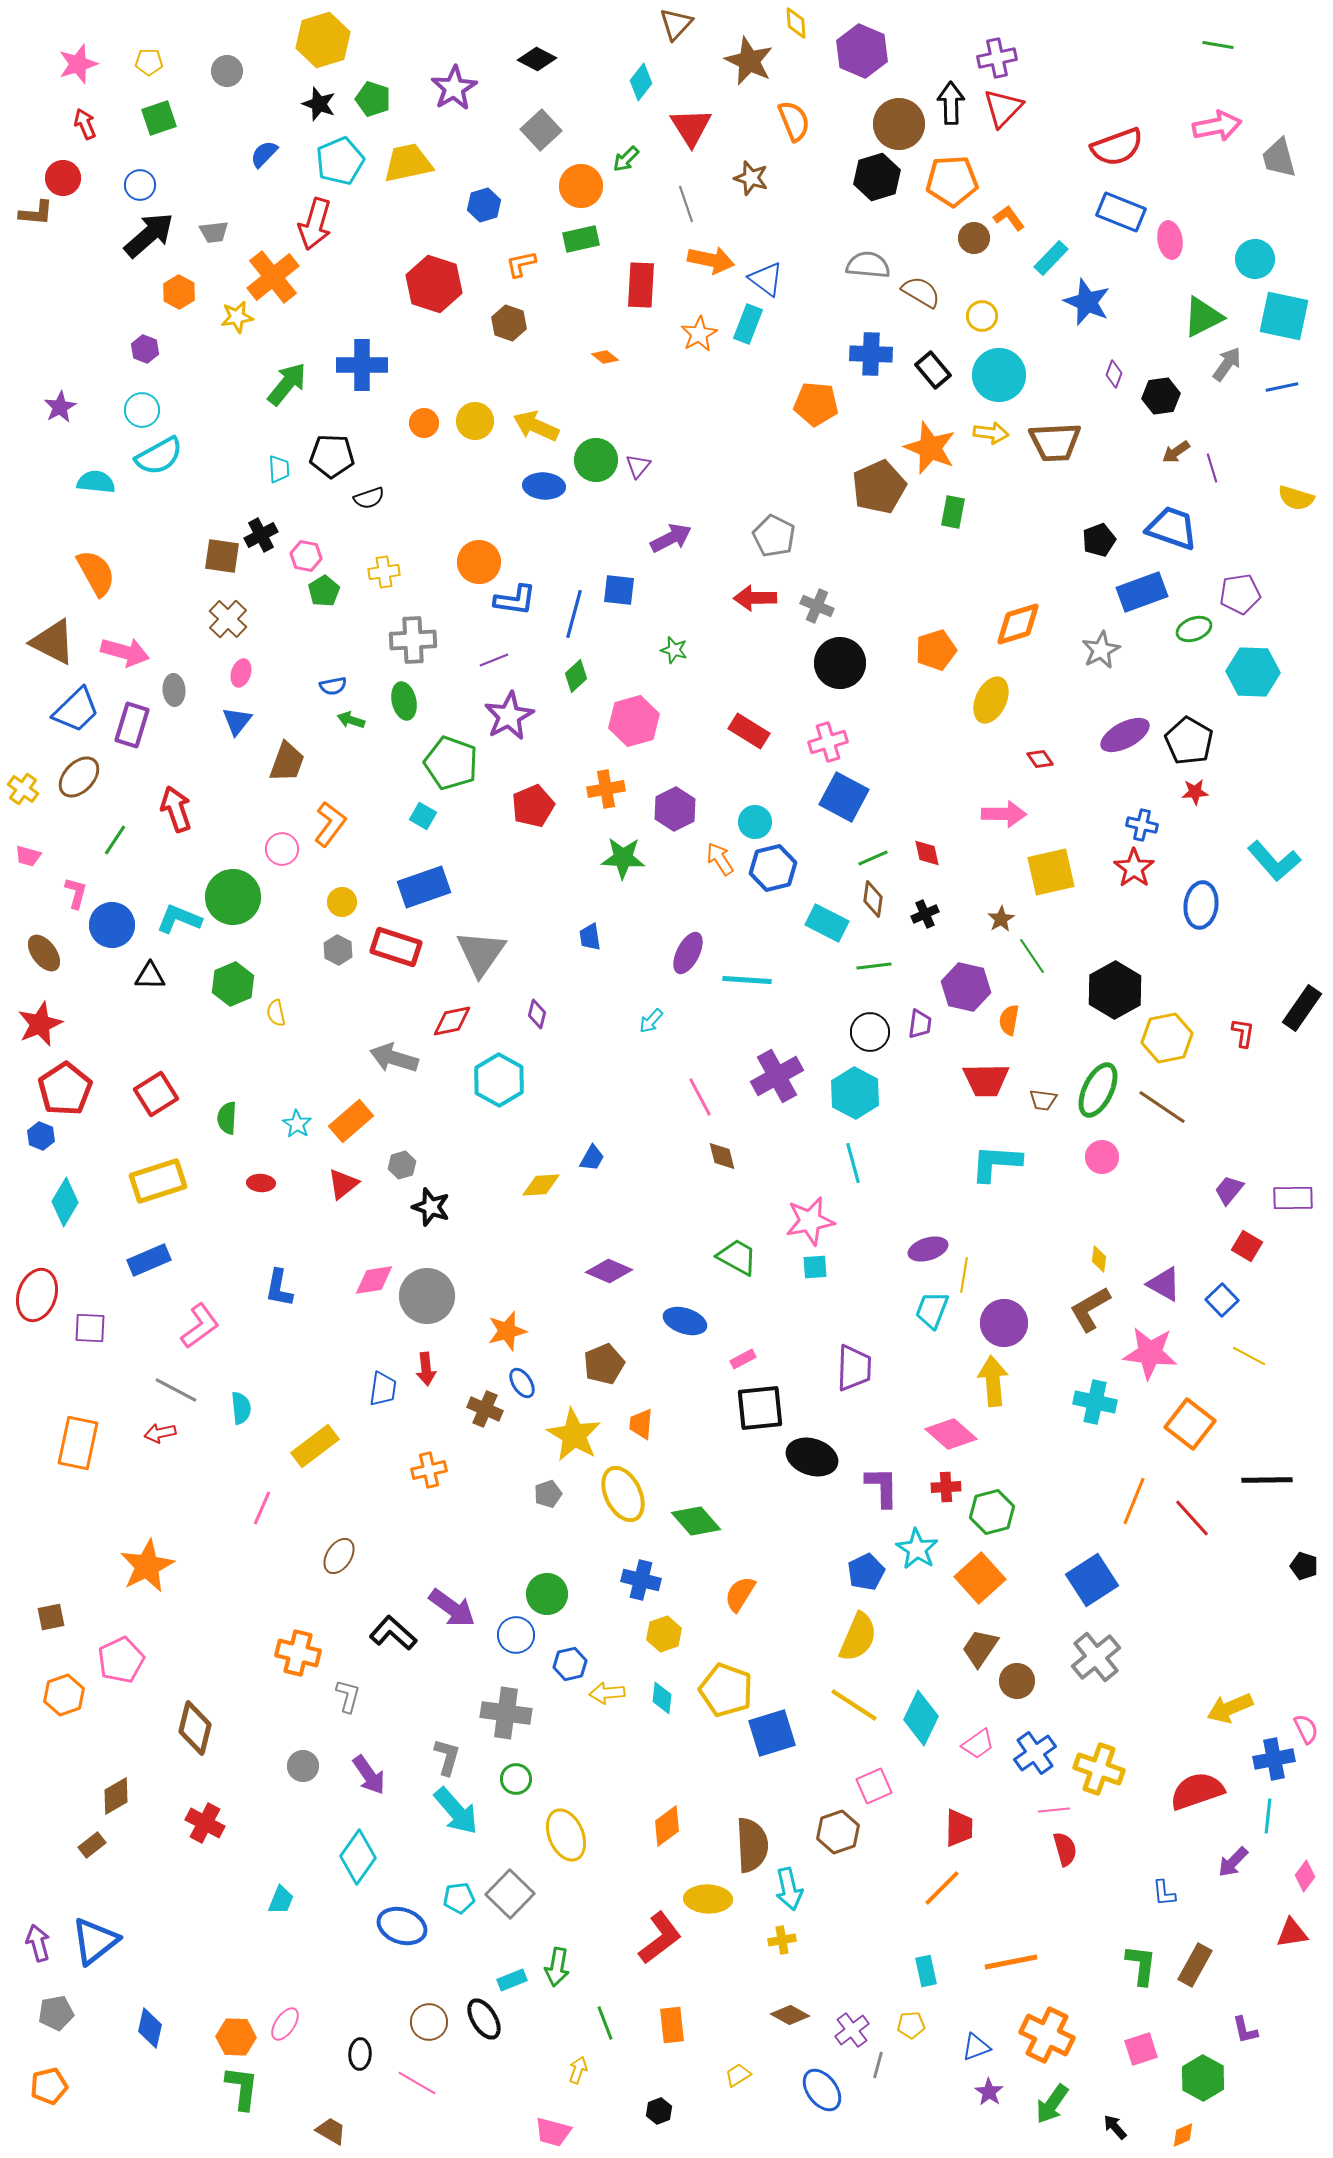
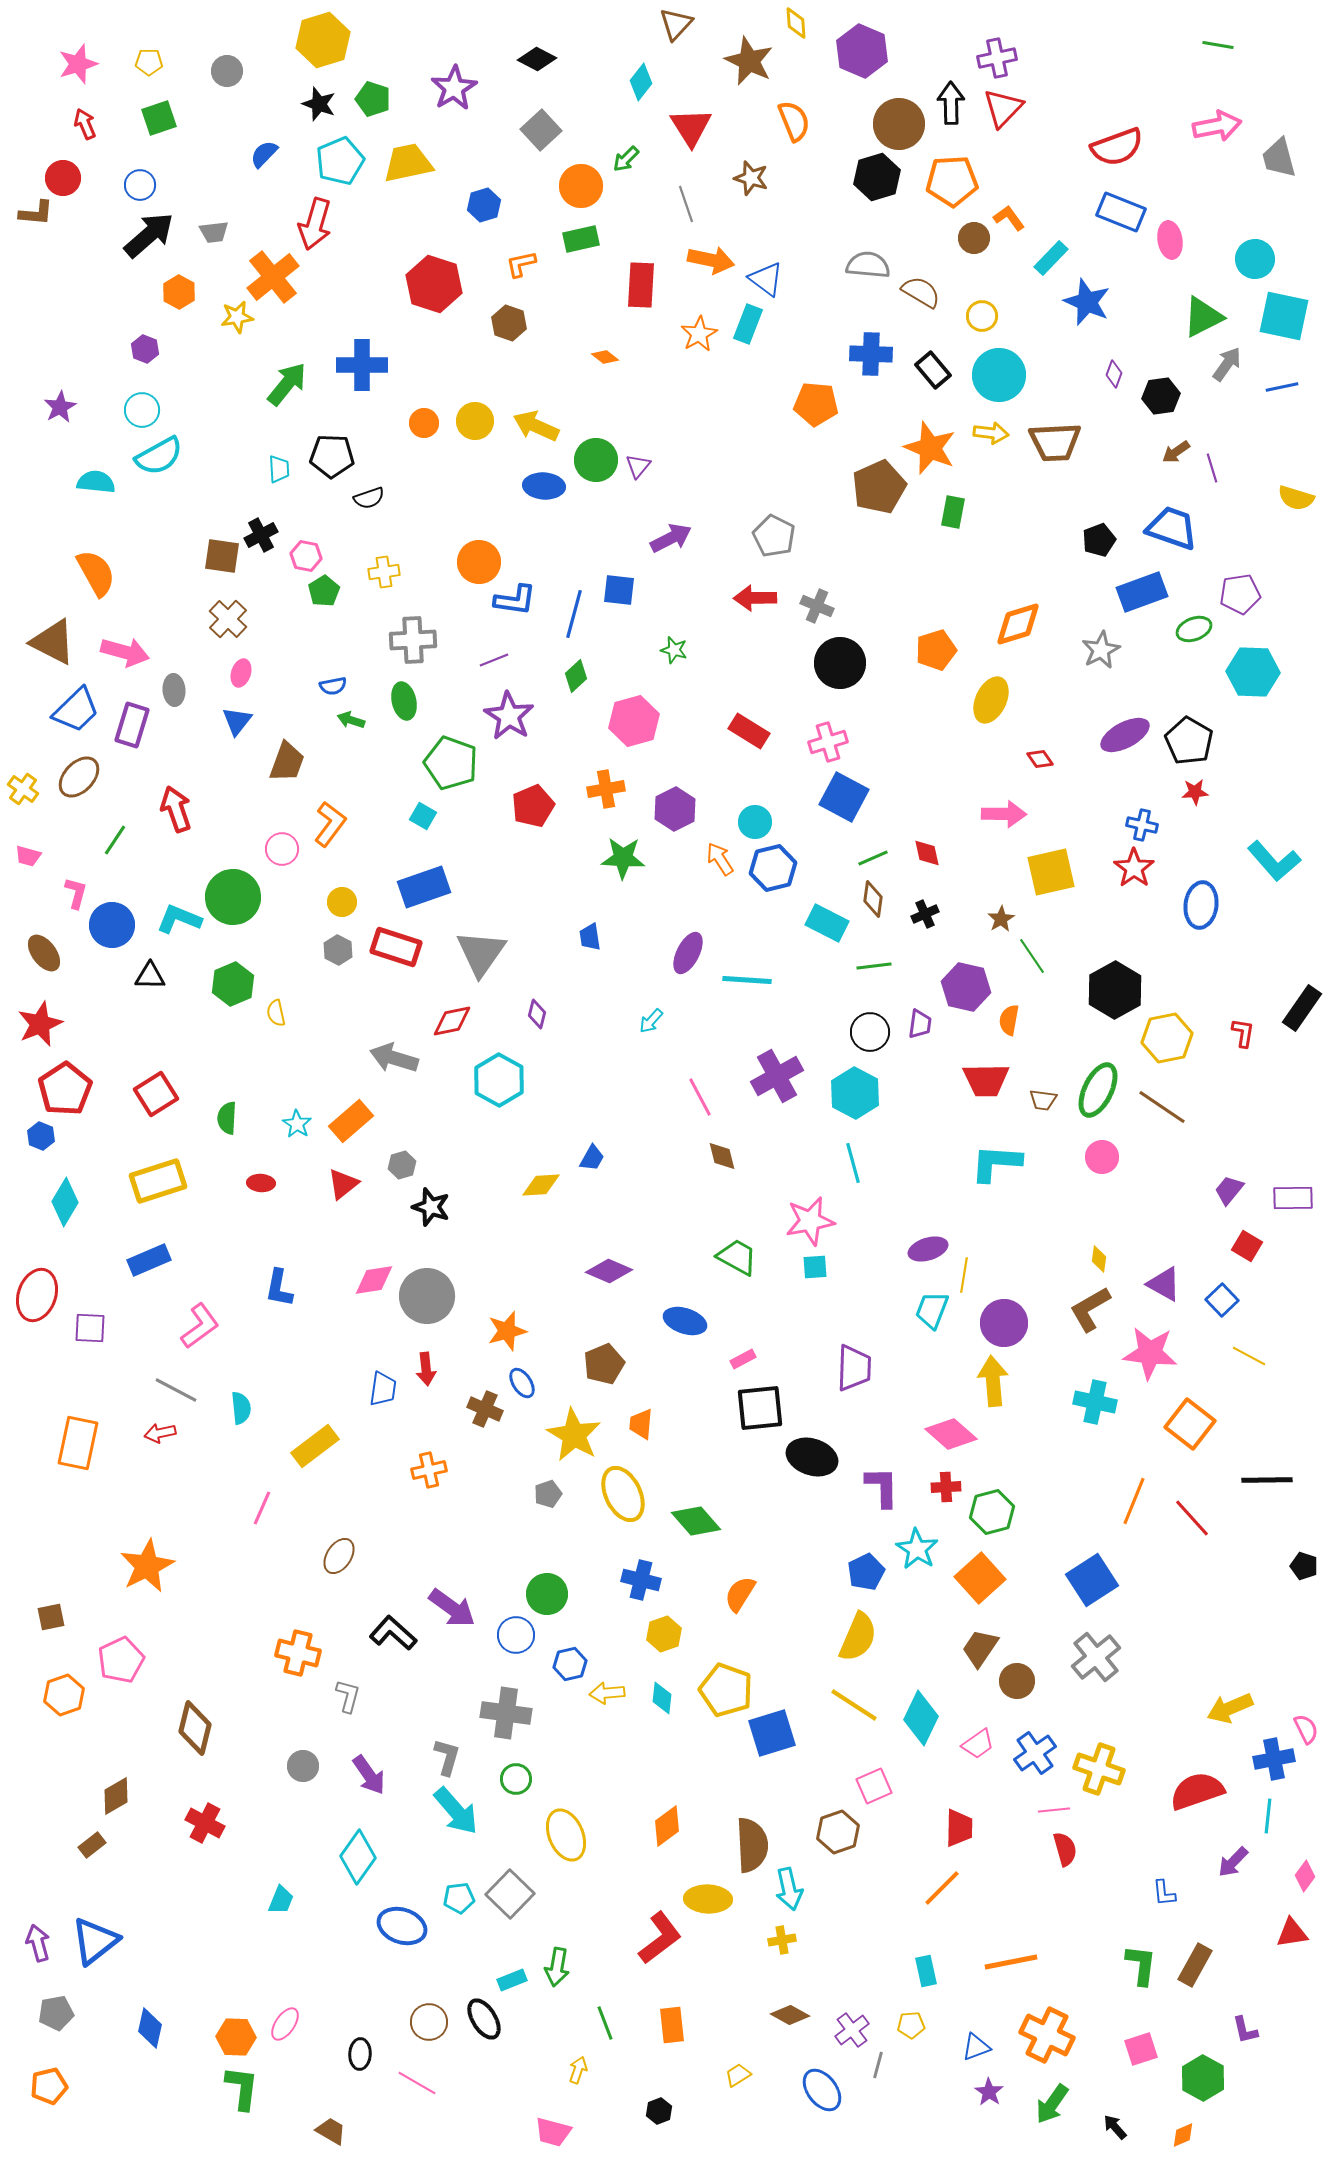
purple star at (509, 716): rotated 12 degrees counterclockwise
